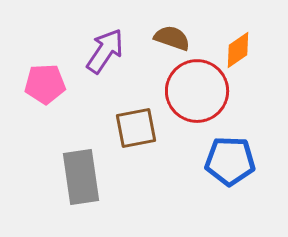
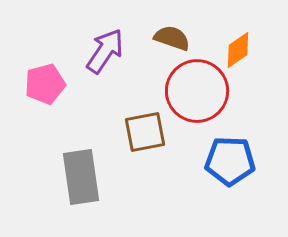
pink pentagon: rotated 12 degrees counterclockwise
brown square: moved 9 px right, 4 px down
